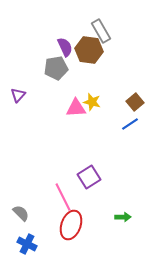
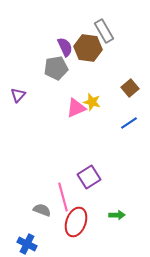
gray rectangle: moved 3 px right
brown hexagon: moved 1 px left, 2 px up
brown square: moved 5 px left, 14 px up
pink triangle: rotated 20 degrees counterclockwise
blue line: moved 1 px left, 1 px up
pink line: rotated 12 degrees clockwise
gray semicircle: moved 21 px right, 3 px up; rotated 24 degrees counterclockwise
green arrow: moved 6 px left, 2 px up
red ellipse: moved 5 px right, 3 px up
